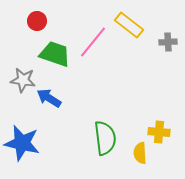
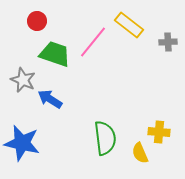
gray star: rotated 15 degrees clockwise
blue arrow: moved 1 px right, 1 px down
yellow semicircle: rotated 20 degrees counterclockwise
